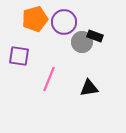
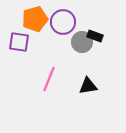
purple circle: moved 1 px left
purple square: moved 14 px up
black triangle: moved 1 px left, 2 px up
